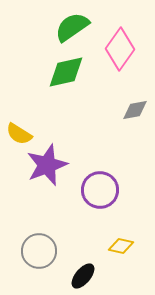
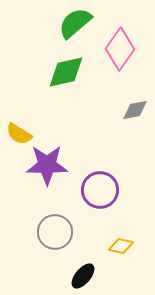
green semicircle: moved 3 px right, 4 px up; rotated 6 degrees counterclockwise
purple star: rotated 21 degrees clockwise
gray circle: moved 16 px right, 19 px up
